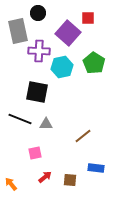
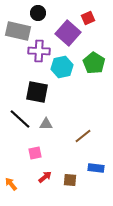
red square: rotated 24 degrees counterclockwise
gray rectangle: rotated 65 degrees counterclockwise
black line: rotated 20 degrees clockwise
